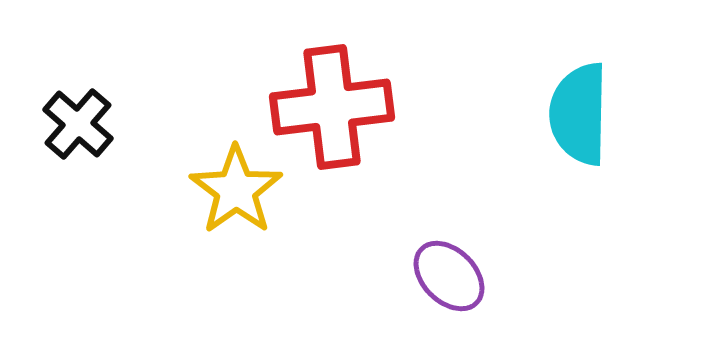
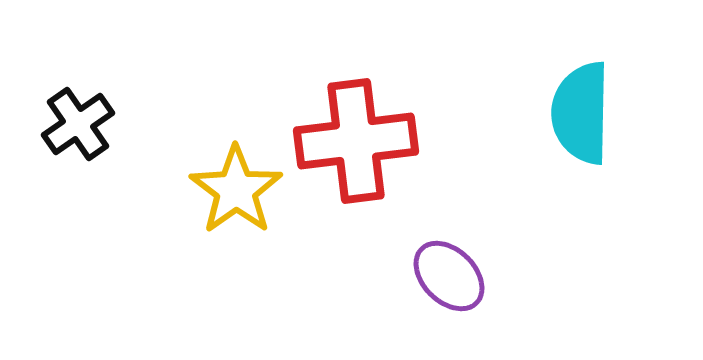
red cross: moved 24 px right, 34 px down
cyan semicircle: moved 2 px right, 1 px up
black cross: rotated 14 degrees clockwise
